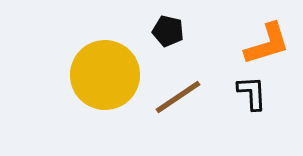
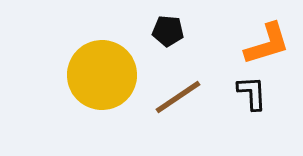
black pentagon: rotated 8 degrees counterclockwise
yellow circle: moved 3 px left
